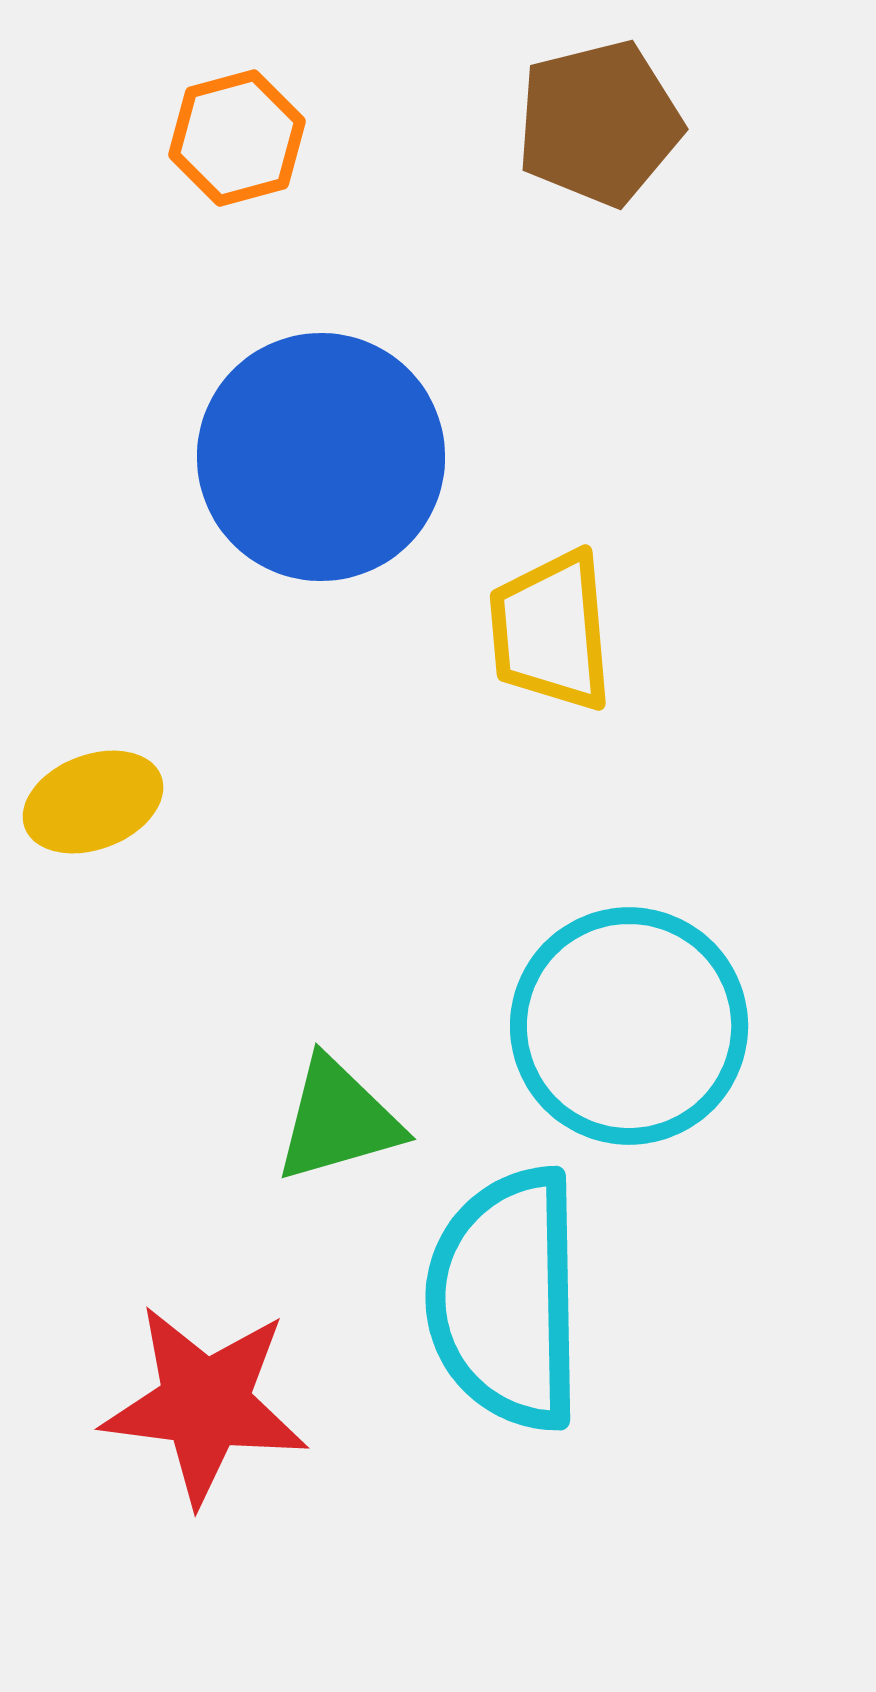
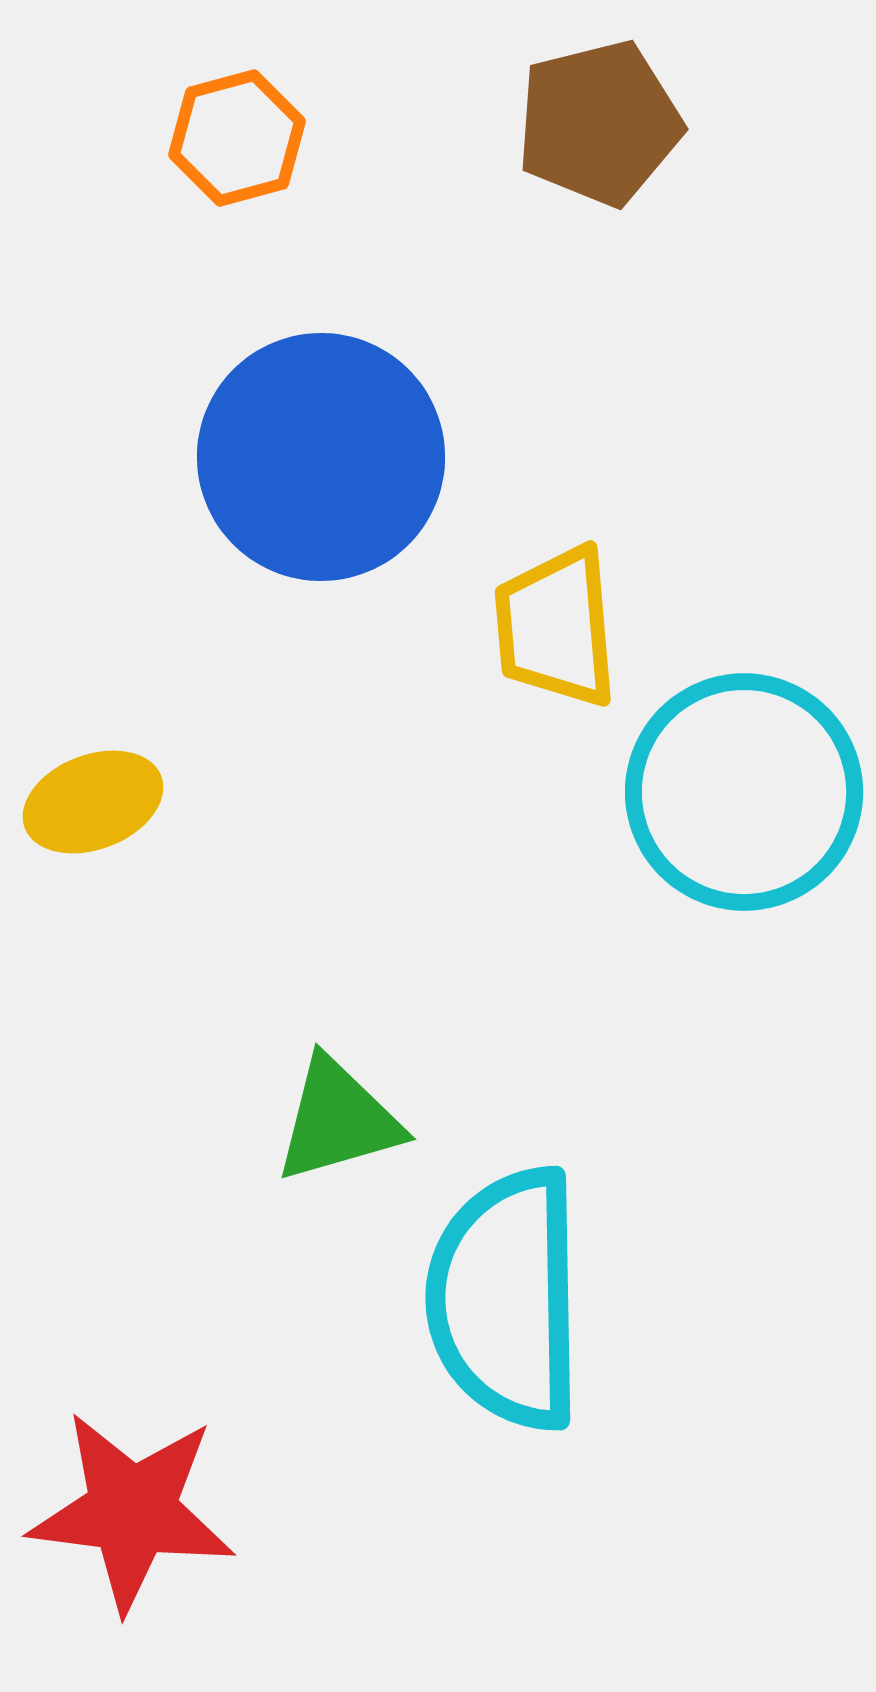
yellow trapezoid: moved 5 px right, 4 px up
cyan circle: moved 115 px right, 234 px up
red star: moved 73 px left, 107 px down
